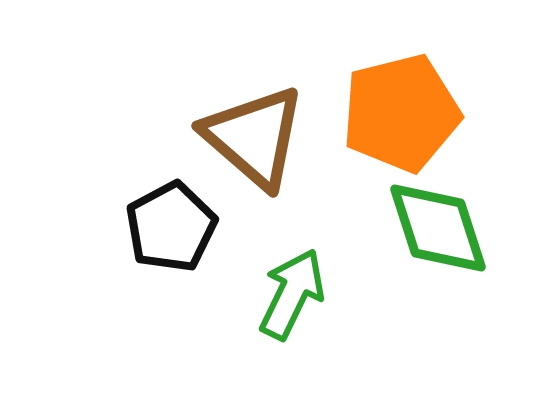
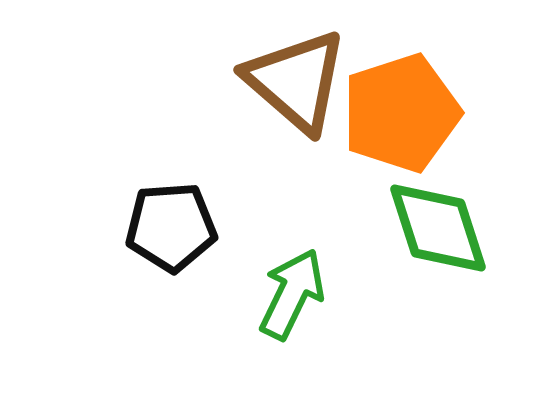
orange pentagon: rotated 4 degrees counterclockwise
brown triangle: moved 42 px right, 56 px up
black pentagon: rotated 24 degrees clockwise
